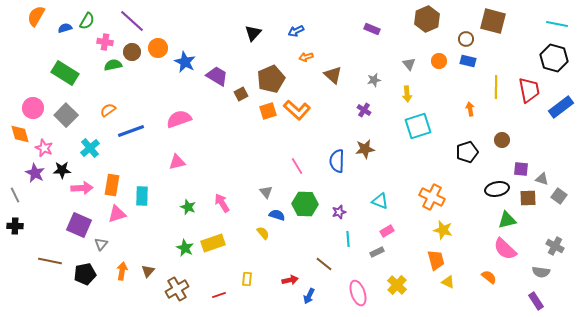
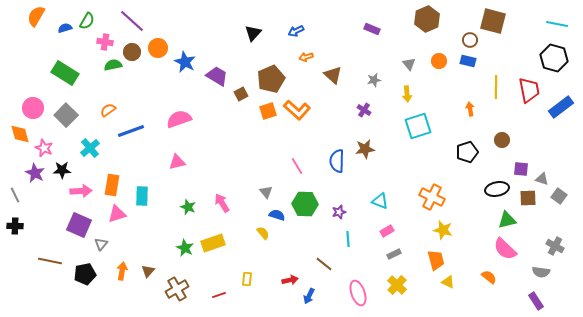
brown circle at (466, 39): moved 4 px right, 1 px down
pink arrow at (82, 188): moved 1 px left, 3 px down
gray rectangle at (377, 252): moved 17 px right, 2 px down
